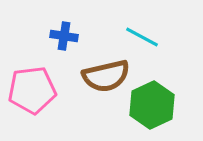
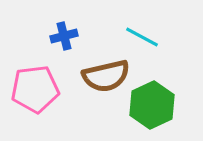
blue cross: rotated 24 degrees counterclockwise
pink pentagon: moved 3 px right, 1 px up
